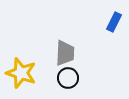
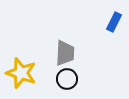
black circle: moved 1 px left, 1 px down
